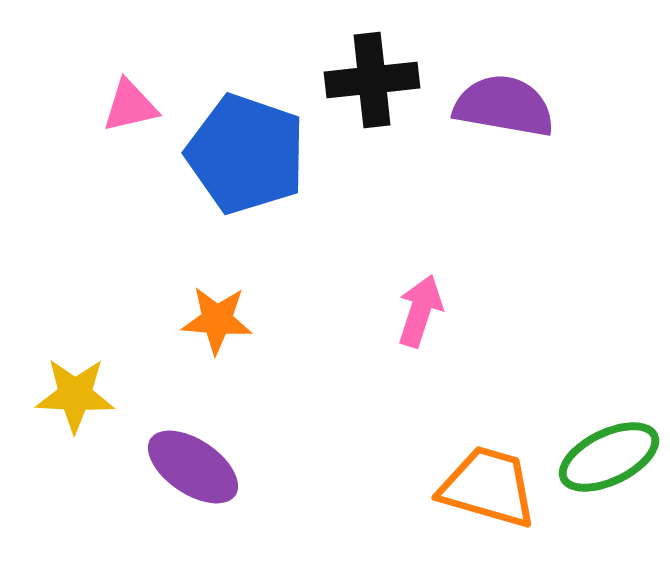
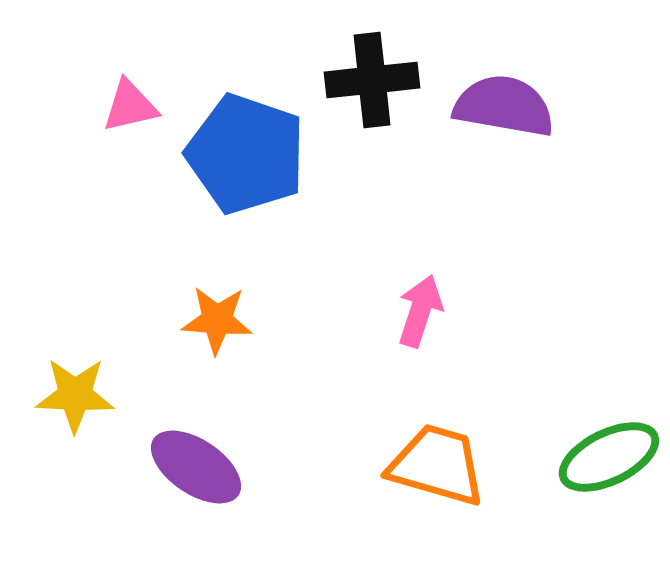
purple ellipse: moved 3 px right
orange trapezoid: moved 51 px left, 22 px up
